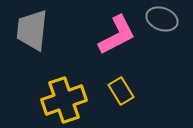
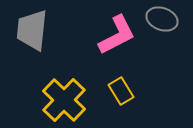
yellow cross: rotated 27 degrees counterclockwise
